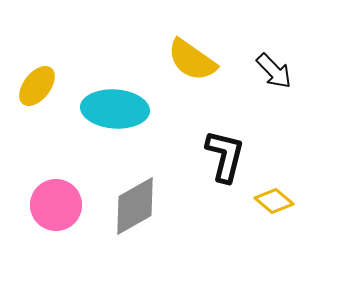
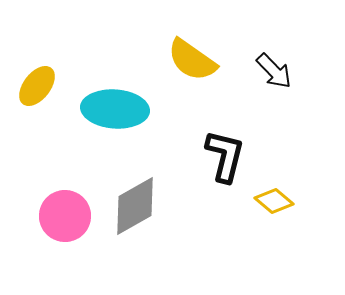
pink circle: moved 9 px right, 11 px down
